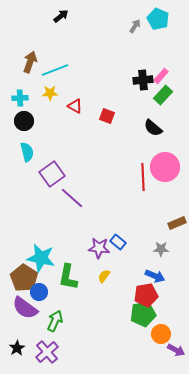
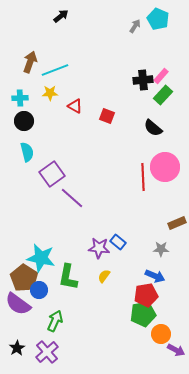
blue circle: moved 2 px up
purple semicircle: moved 7 px left, 4 px up
